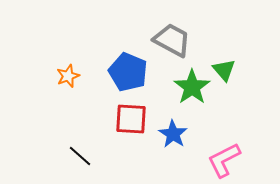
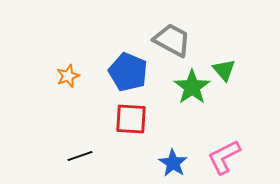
blue star: moved 29 px down
black line: rotated 60 degrees counterclockwise
pink L-shape: moved 3 px up
